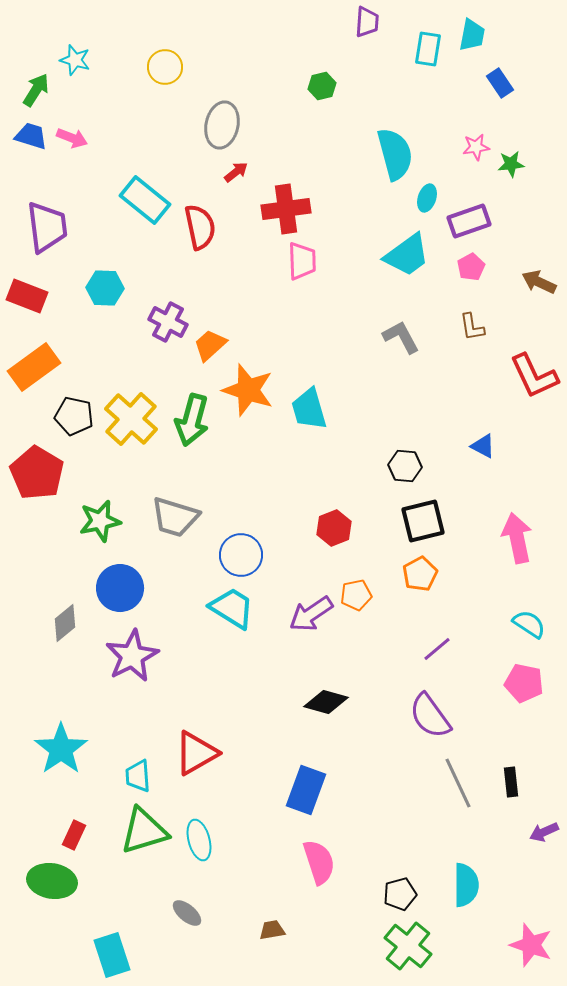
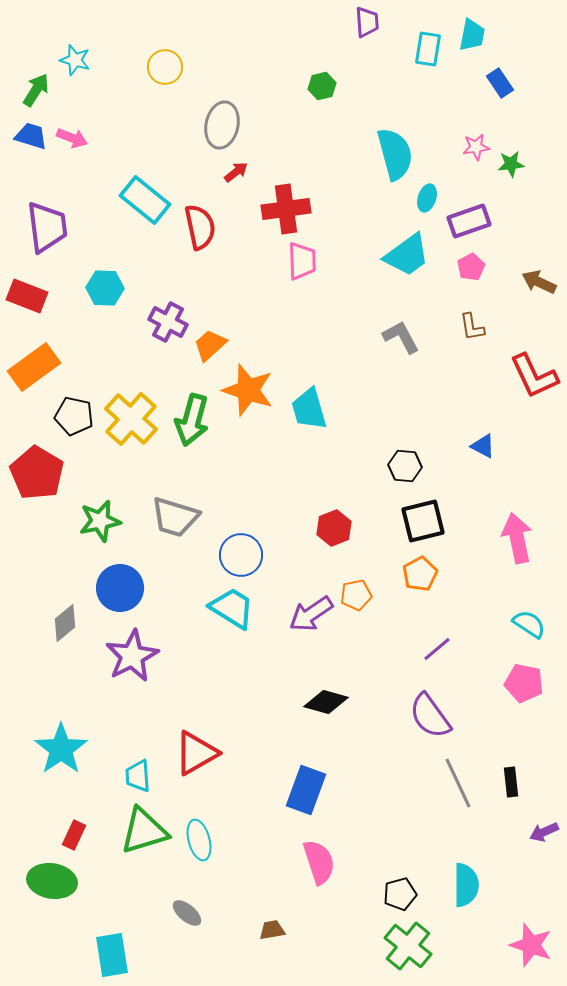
purple trapezoid at (367, 22): rotated 8 degrees counterclockwise
cyan rectangle at (112, 955): rotated 9 degrees clockwise
